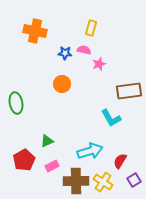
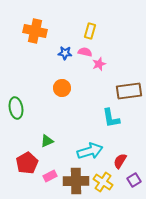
yellow rectangle: moved 1 px left, 3 px down
pink semicircle: moved 1 px right, 2 px down
orange circle: moved 4 px down
green ellipse: moved 5 px down
cyan L-shape: rotated 20 degrees clockwise
red pentagon: moved 3 px right, 3 px down
pink rectangle: moved 2 px left, 10 px down
